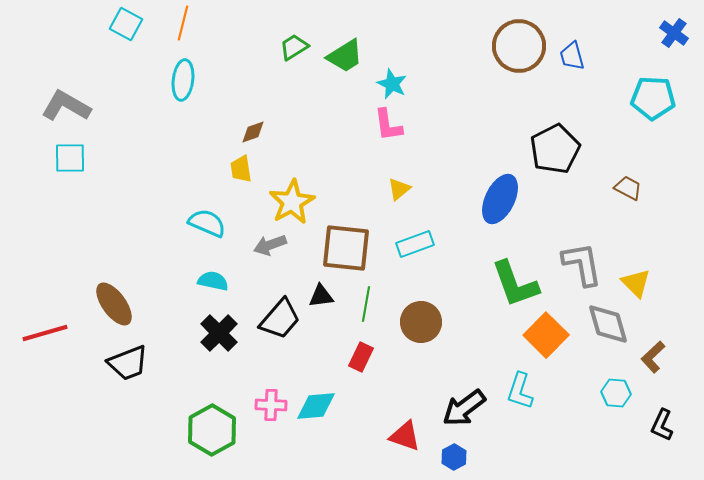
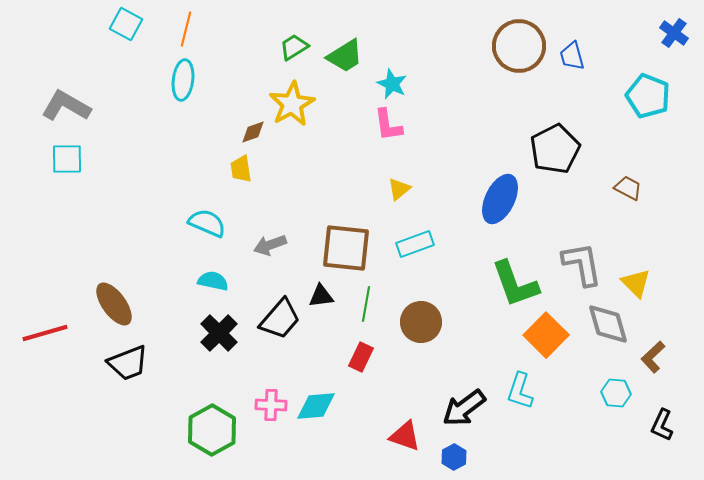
orange line at (183, 23): moved 3 px right, 6 px down
cyan pentagon at (653, 98): moved 5 px left, 2 px up; rotated 18 degrees clockwise
cyan square at (70, 158): moved 3 px left, 1 px down
yellow star at (292, 202): moved 98 px up
